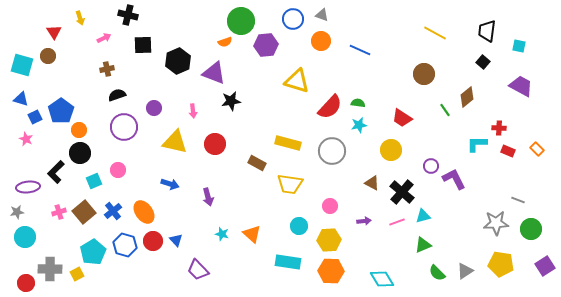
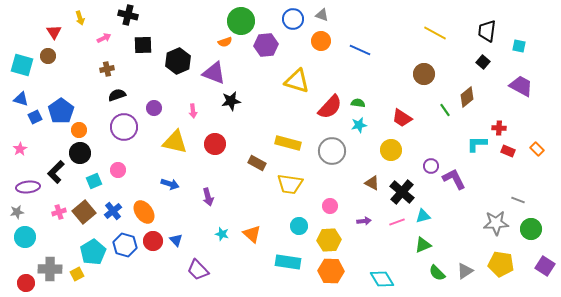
pink star at (26, 139): moved 6 px left, 10 px down; rotated 16 degrees clockwise
purple square at (545, 266): rotated 24 degrees counterclockwise
